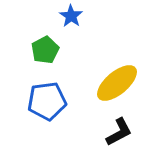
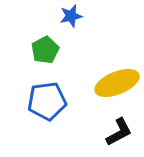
blue star: rotated 25 degrees clockwise
yellow ellipse: rotated 18 degrees clockwise
